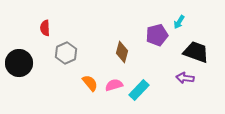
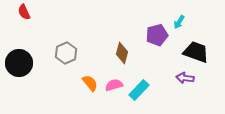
red semicircle: moved 21 px left, 16 px up; rotated 21 degrees counterclockwise
brown diamond: moved 1 px down
